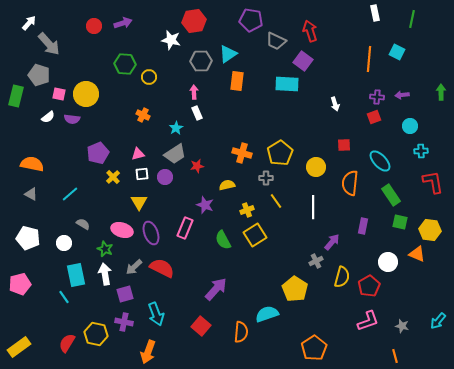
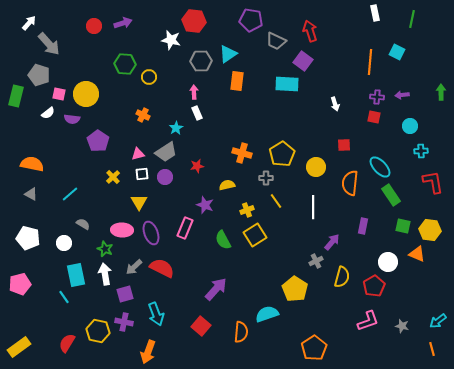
red hexagon at (194, 21): rotated 15 degrees clockwise
orange line at (369, 59): moved 1 px right, 3 px down
white semicircle at (48, 117): moved 4 px up
red square at (374, 117): rotated 32 degrees clockwise
purple pentagon at (98, 153): moved 12 px up; rotated 15 degrees counterclockwise
yellow pentagon at (280, 153): moved 2 px right, 1 px down
gray trapezoid at (175, 154): moved 9 px left, 2 px up
cyan ellipse at (380, 161): moved 6 px down
green square at (400, 222): moved 3 px right, 4 px down
pink ellipse at (122, 230): rotated 15 degrees counterclockwise
red pentagon at (369, 286): moved 5 px right
cyan arrow at (438, 321): rotated 12 degrees clockwise
yellow hexagon at (96, 334): moved 2 px right, 3 px up
orange line at (395, 356): moved 37 px right, 7 px up
